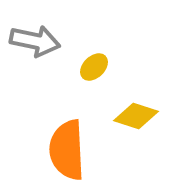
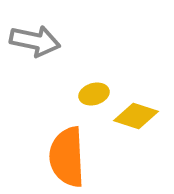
yellow ellipse: moved 27 px down; rotated 28 degrees clockwise
orange semicircle: moved 7 px down
